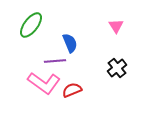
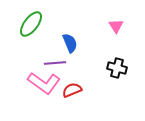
green ellipse: moved 1 px up
purple line: moved 2 px down
black cross: rotated 36 degrees counterclockwise
